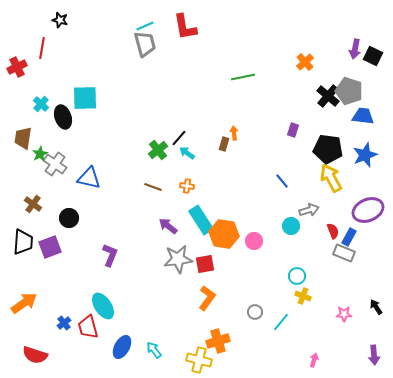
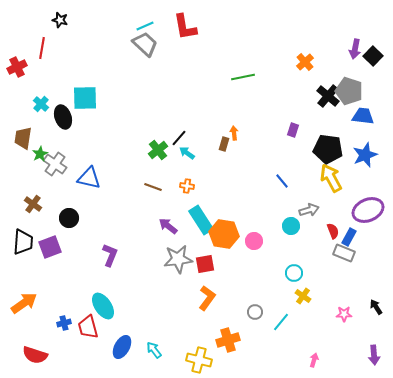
gray trapezoid at (145, 44): rotated 32 degrees counterclockwise
black square at (373, 56): rotated 18 degrees clockwise
cyan circle at (297, 276): moved 3 px left, 3 px up
yellow cross at (303, 296): rotated 14 degrees clockwise
blue cross at (64, 323): rotated 24 degrees clockwise
orange cross at (218, 341): moved 10 px right, 1 px up
